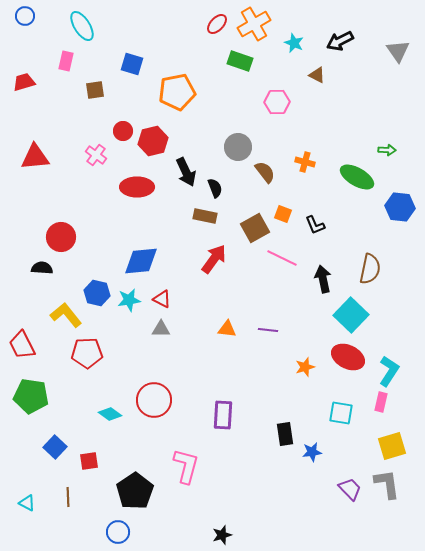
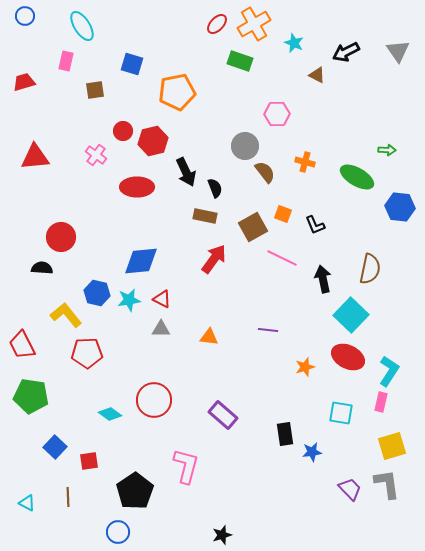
black arrow at (340, 41): moved 6 px right, 11 px down
pink hexagon at (277, 102): moved 12 px down
gray circle at (238, 147): moved 7 px right, 1 px up
brown square at (255, 228): moved 2 px left, 1 px up
orange triangle at (227, 329): moved 18 px left, 8 px down
purple rectangle at (223, 415): rotated 52 degrees counterclockwise
